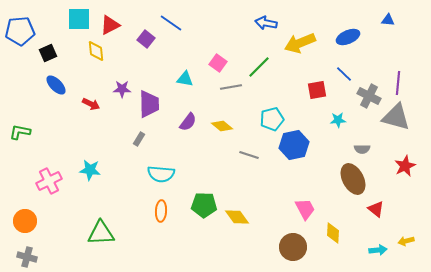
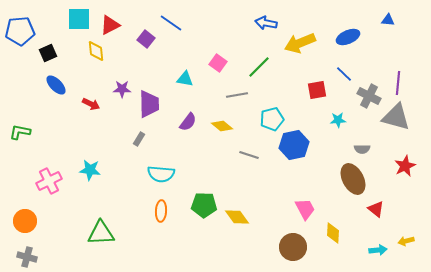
gray line at (231, 87): moved 6 px right, 8 px down
